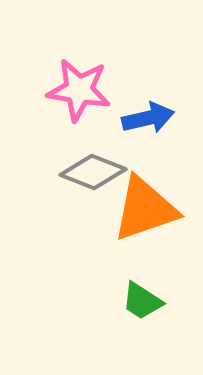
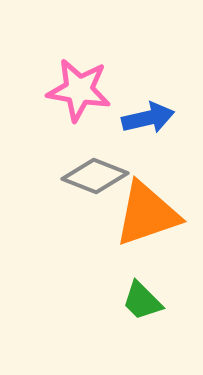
gray diamond: moved 2 px right, 4 px down
orange triangle: moved 2 px right, 5 px down
green trapezoid: rotated 12 degrees clockwise
